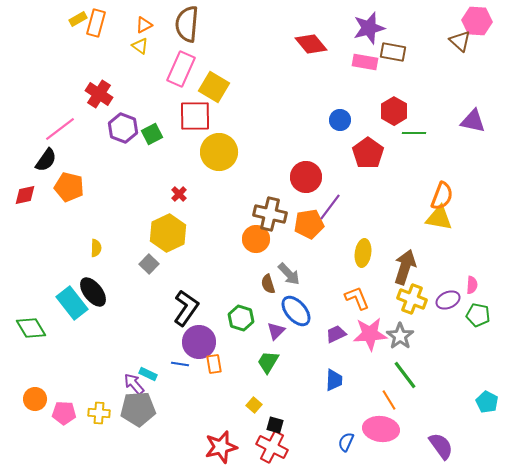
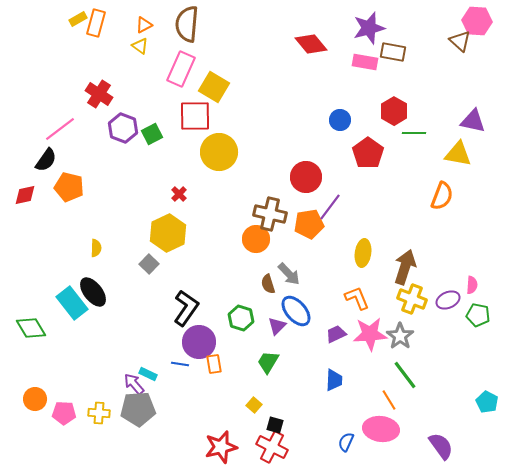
yellow triangle at (439, 218): moved 19 px right, 64 px up
purple triangle at (276, 331): moved 1 px right, 5 px up
